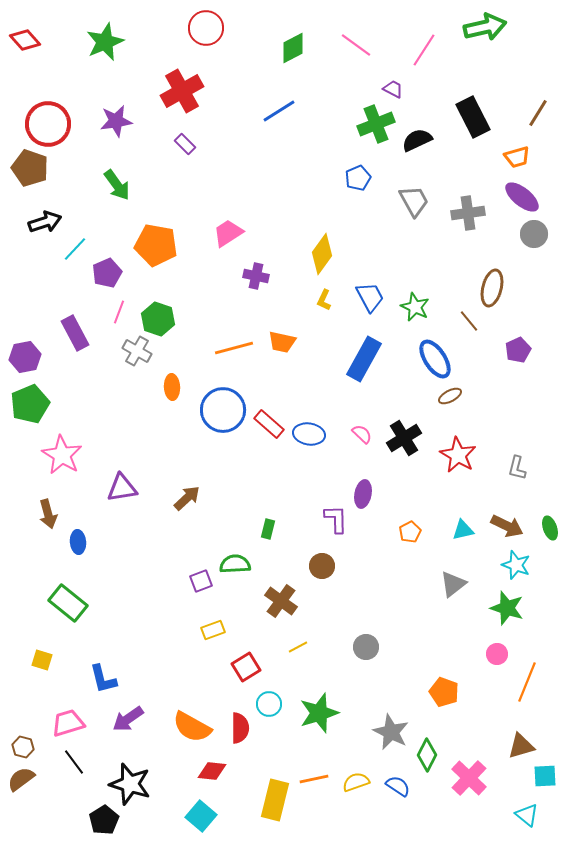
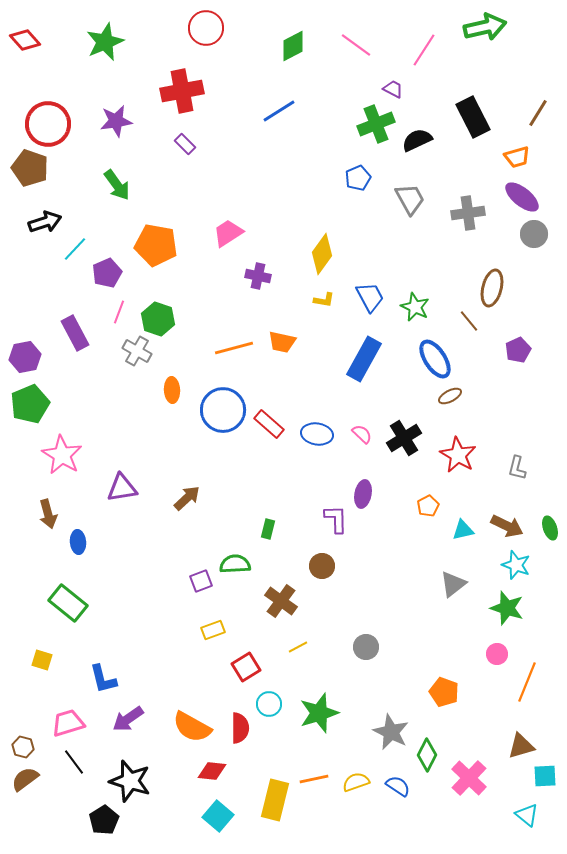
green diamond at (293, 48): moved 2 px up
red cross at (182, 91): rotated 18 degrees clockwise
gray trapezoid at (414, 201): moved 4 px left, 2 px up
purple cross at (256, 276): moved 2 px right
yellow L-shape at (324, 300): rotated 105 degrees counterclockwise
orange ellipse at (172, 387): moved 3 px down
blue ellipse at (309, 434): moved 8 px right
orange pentagon at (410, 532): moved 18 px right, 26 px up
brown semicircle at (21, 779): moved 4 px right
black star at (130, 784): moved 3 px up
cyan square at (201, 816): moved 17 px right
